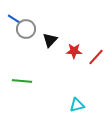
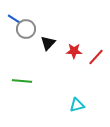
black triangle: moved 2 px left, 3 px down
